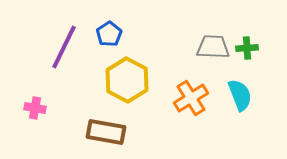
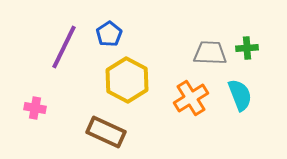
gray trapezoid: moved 3 px left, 6 px down
brown rectangle: rotated 15 degrees clockwise
